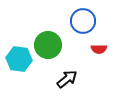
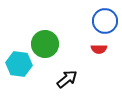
blue circle: moved 22 px right
green circle: moved 3 px left, 1 px up
cyan hexagon: moved 5 px down
